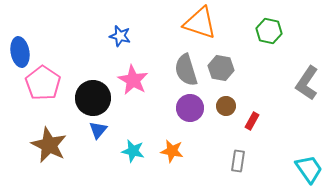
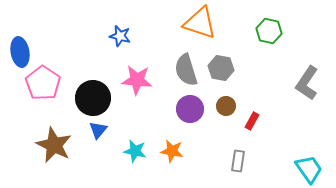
pink star: moved 4 px right; rotated 24 degrees counterclockwise
purple circle: moved 1 px down
brown star: moved 5 px right
cyan star: moved 2 px right
